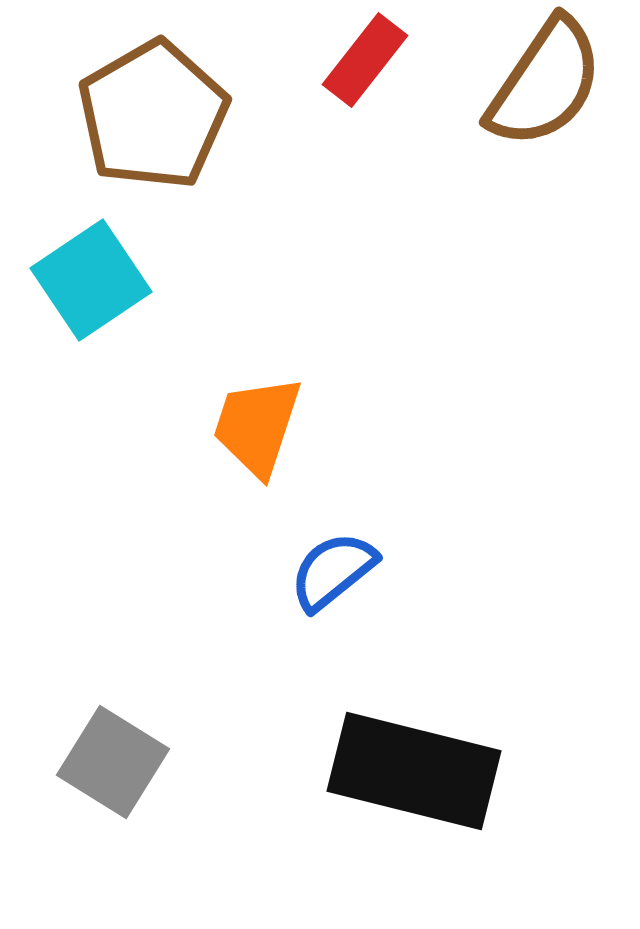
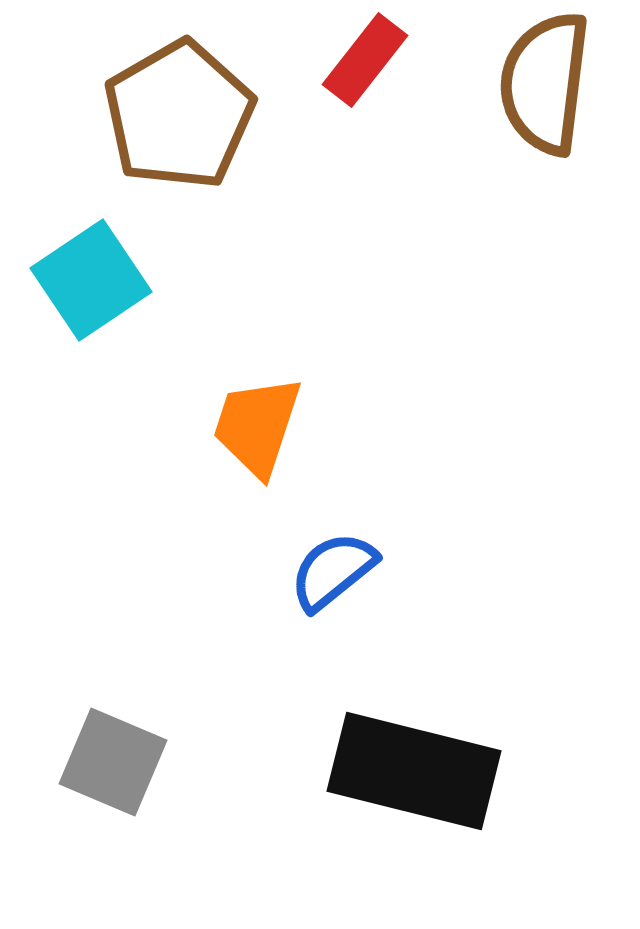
brown semicircle: rotated 153 degrees clockwise
brown pentagon: moved 26 px right
gray square: rotated 9 degrees counterclockwise
